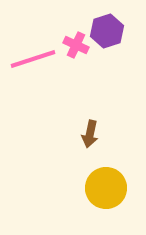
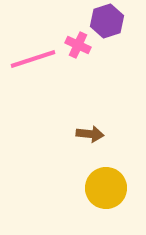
purple hexagon: moved 10 px up
pink cross: moved 2 px right
brown arrow: rotated 96 degrees counterclockwise
